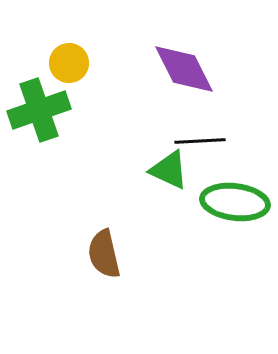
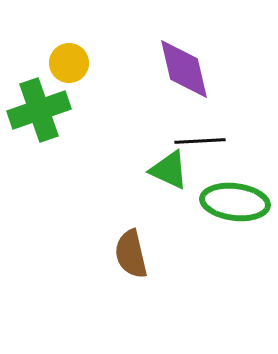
purple diamond: rotated 14 degrees clockwise
brown semicircle: moved 27 px right
